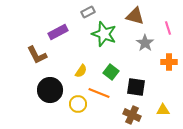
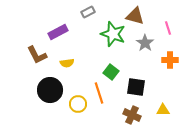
green star: moved 9 px right
orange cross: moved 1 px right, 2 px up
yellow semicircle: moved 14 px left, 8 px up; rotated 48 degrees clockwise
orange line: rotated 50 degrees clockwise
